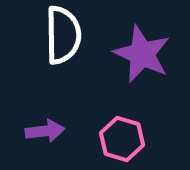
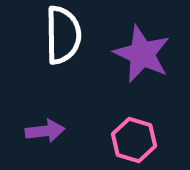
pink hexagon: moved 12 px right, 1 px down
